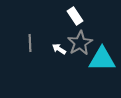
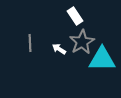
gray star: moved 2 px right, 1 px up
